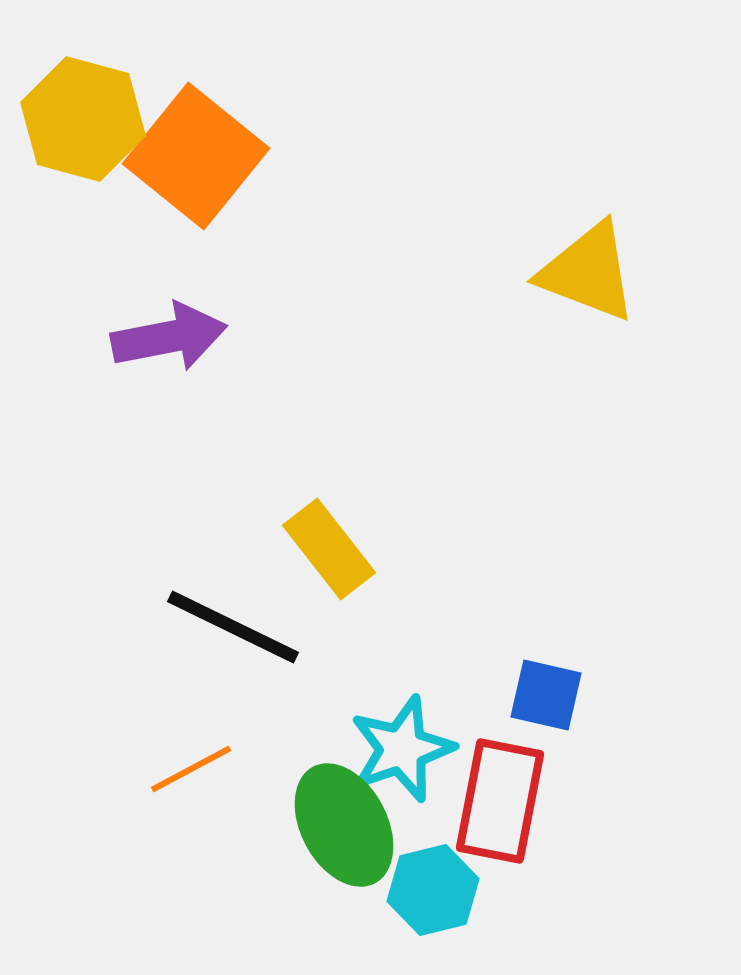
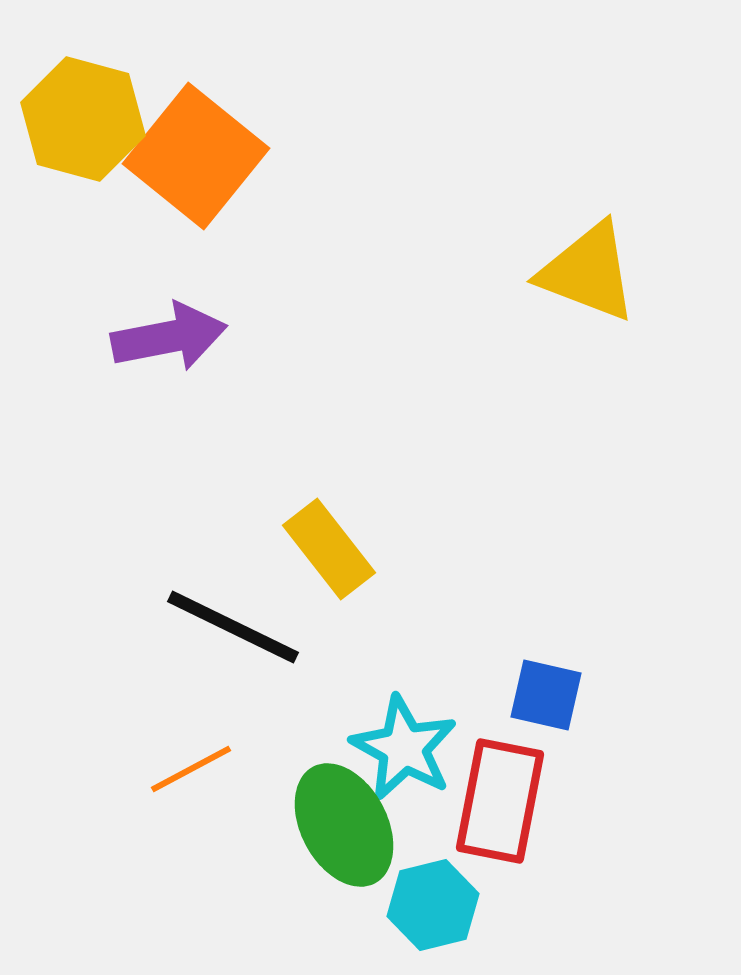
cyan star: moved 2 px right, 1 px up; rotated 24 degrees counterclockwise
cyan hexagon: moved 15 px down
